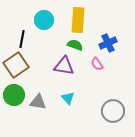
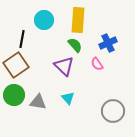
green semicircle: rotated 28 degrees clockwise
purple triangle: rotated 35 degrees clockwise
